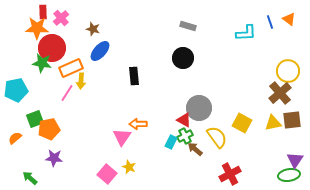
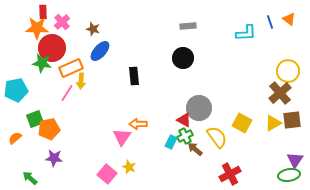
pink cross: moved 1 px right, 4 px down
gray rectangle: rotated 21 degrees counterclockwise
yellow triangle: rotated 18 degrees counterclockwise
